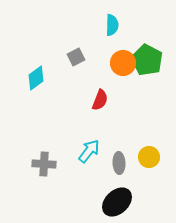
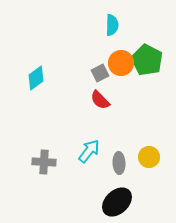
gray square: moved 24 px right, 16 px down
orange circle: moved 2 px left
red semicircle: rotated 115 degrees clockwise
gray cross: moved 2 px up
